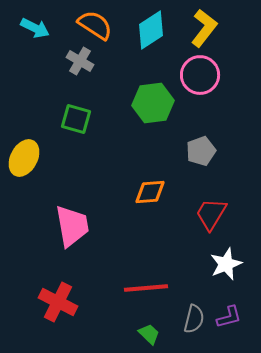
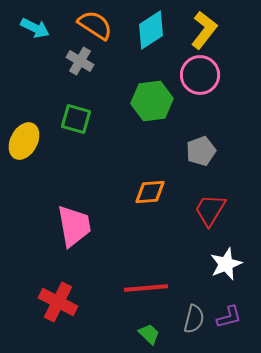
yellow L-shape: moved 2 px down
green hexagon: moved 1 px left, 2 px up
yellow ellipse: moved 17 px up
red trapezoid: moved 1 px left, 4 px up
pink trapezoid: moved 2 px right
